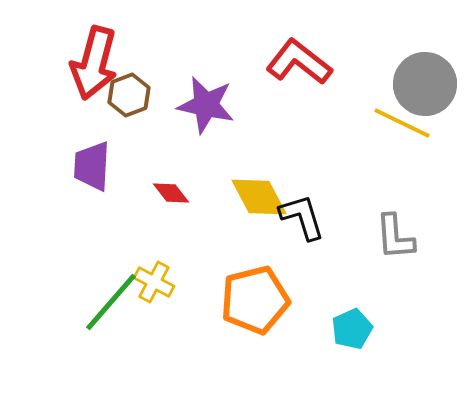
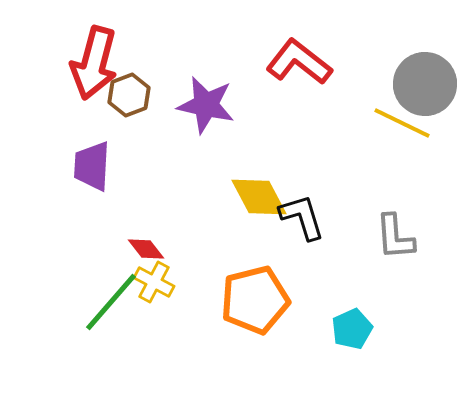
red diamond: moved 25 px left, 56 px down
